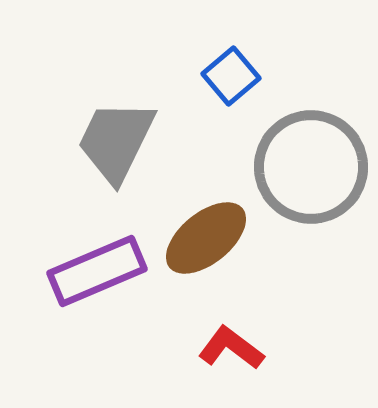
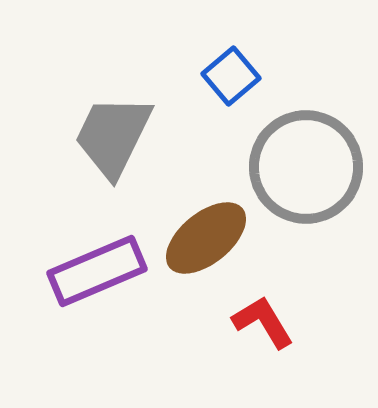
gray trapezoid: moved 3 px left, 5 px up
gray circle: moved 5 px left
red L-shape: moved 32 px right, 26 px up; rotated 22 degrees clockwise
